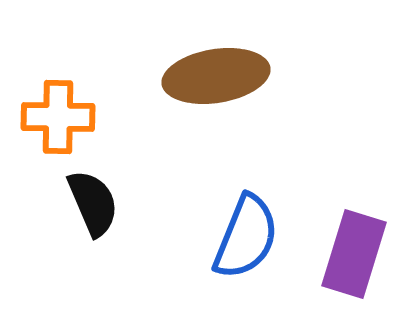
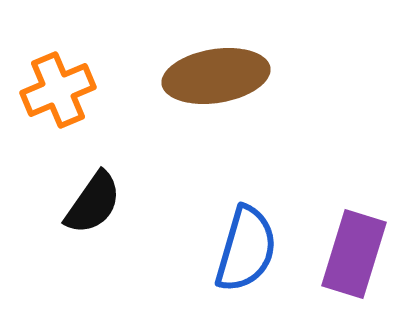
orange cross: moved 27 px up; rotated 24 degrees counterclockwise
black semicircle: rotated 58 degrees clockwise
blue semicircle: moved 12 px down; rotated 6 degrees counterclockwise
